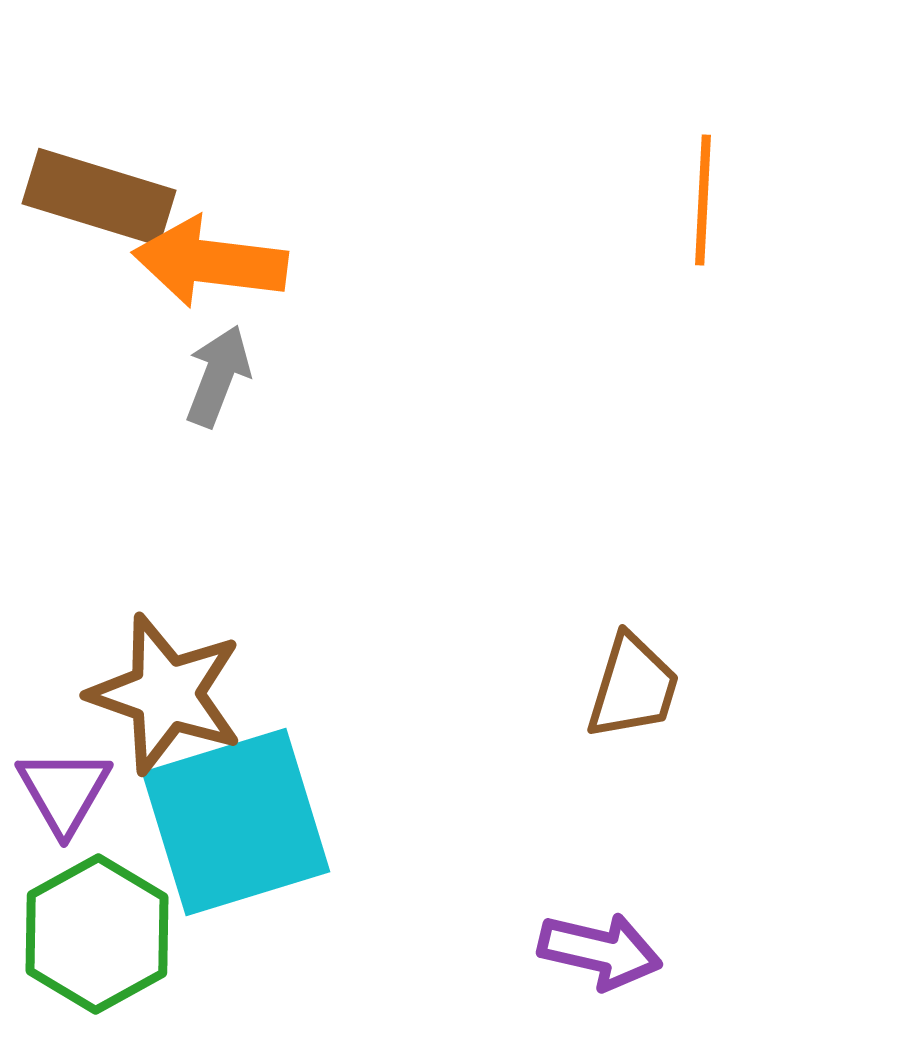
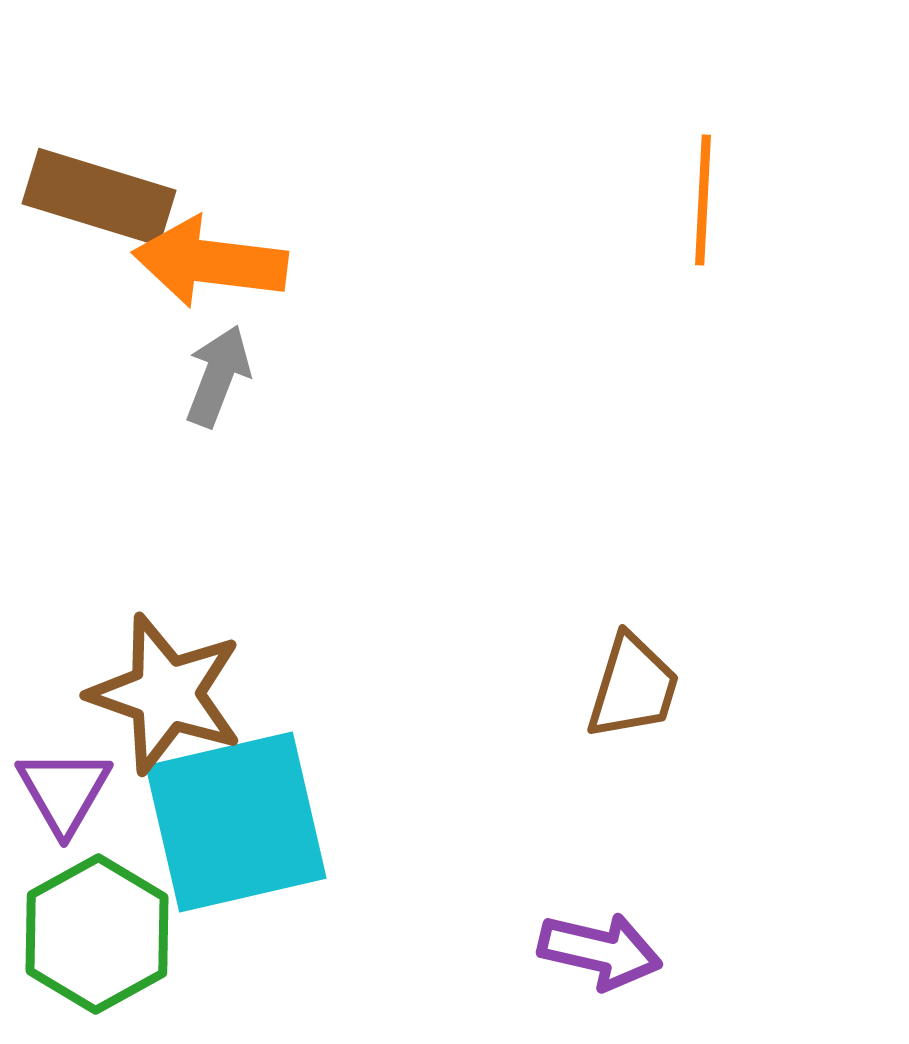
cyan square: rotated 4 degrees clockwise
